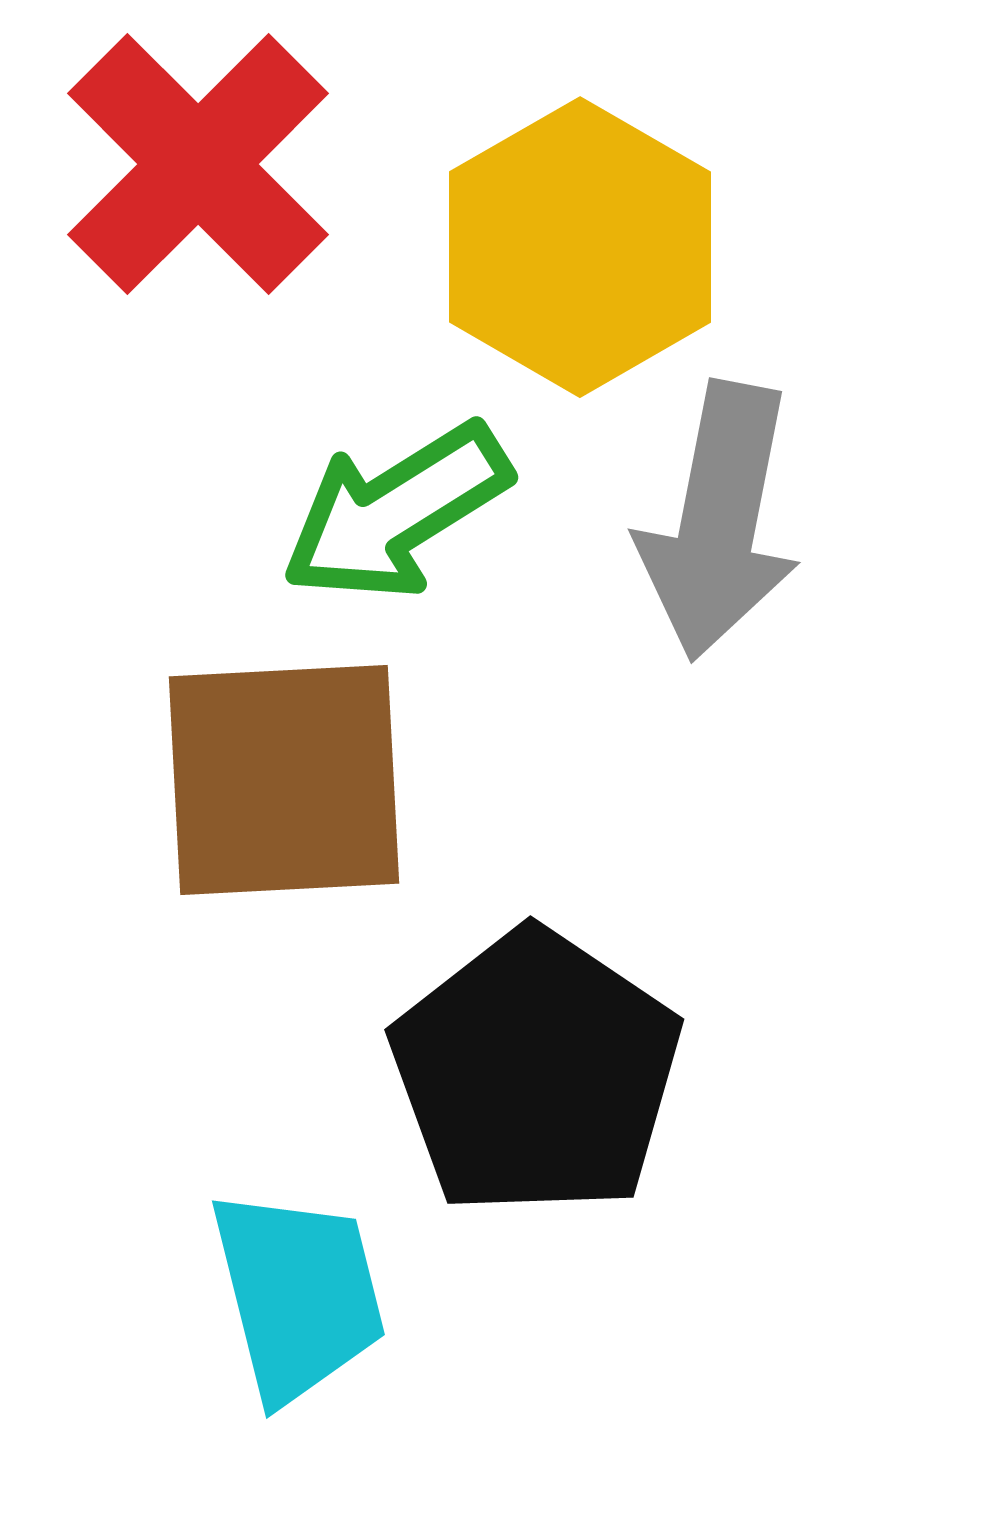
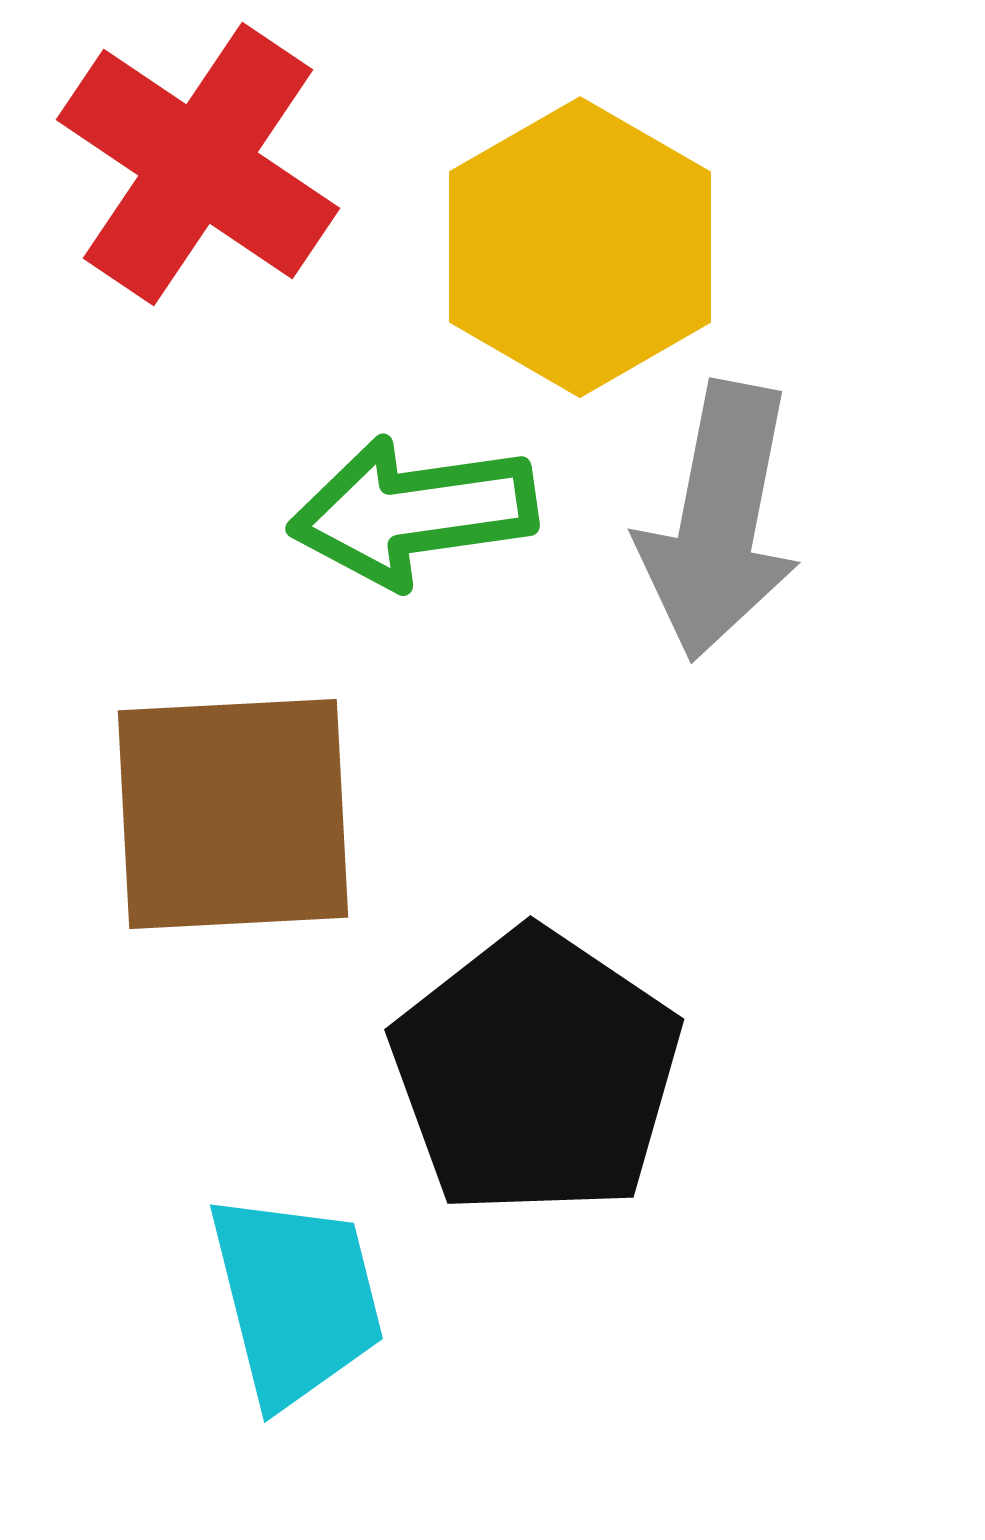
red cross: rotated 11 degrees counterclockwise
green arrow: moved 17 px right; rotated 24 degrees clockwise
brown square: moved 51 px left, 34 px down
cyan trapezoid: moved 2 px left, 4 px down
